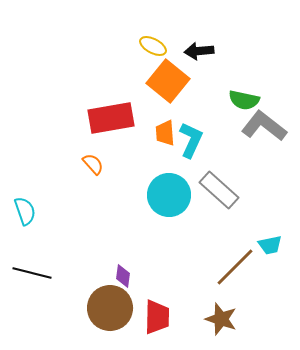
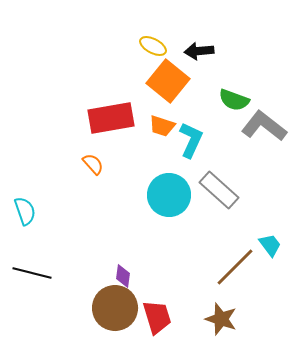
green semicircle: moved 10 px left; rotated 8 degrees clockwise
orange trapezoid: moved 3 px left, 7 px up; rotated 68 degrees counterclockwise
cyan trapezoid: rotated 115 degrees counterclockwise
brown circle: moved 5 px right
red trapezoid: rotated 18 degrees counterclockwise
